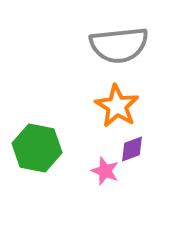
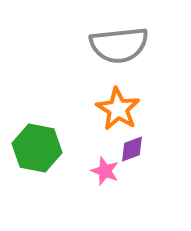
orange star: moved 1 px right, 3 px down
